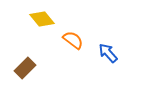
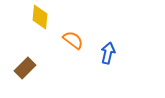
yellow diamond: moved 2 px left, 2 px up; rotated 45 degrees clockwise
blue arrow: rotated 55 degrees clockwise
